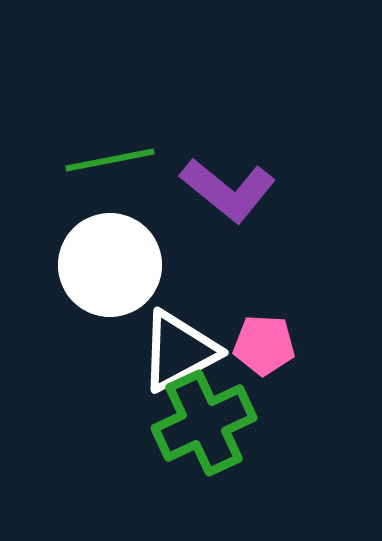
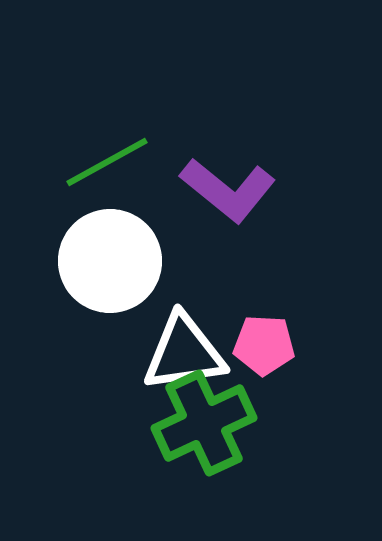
green line: moved 3 px left, 2 px down; rotated 18 degrees counterclockwise
white circle: moved 4 px up
white triangle: moved 5 px right, 2 px down; rotated 20 degrees clockwise
